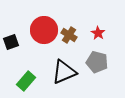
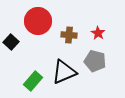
red circle: moved 6 px left, 9 px up
brown cross: rotated 28 degrees counterclockwise
black square: rotated 28 degrees counterclockwise
gray pentagon: moved 2 px left, 1 px up
green rectangle: moved 7 px right
